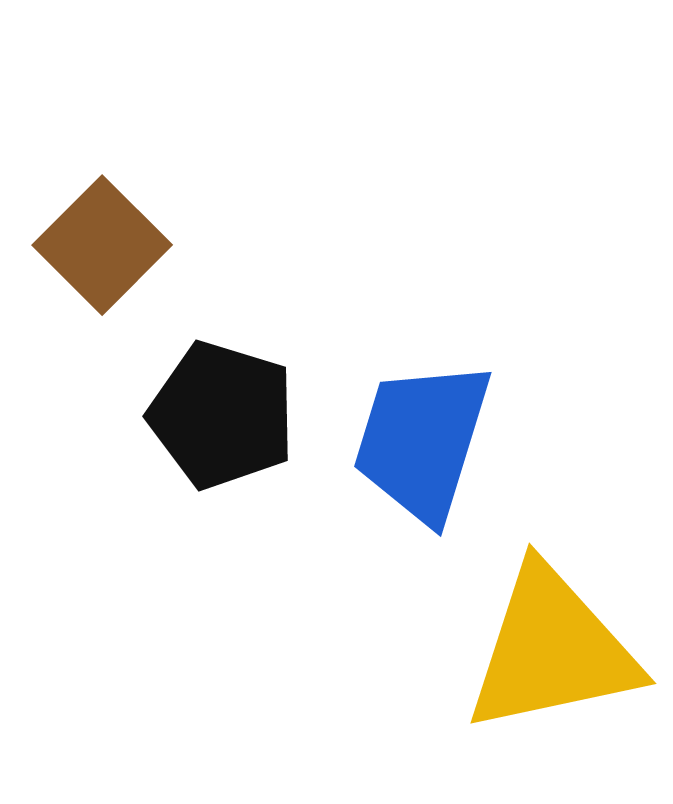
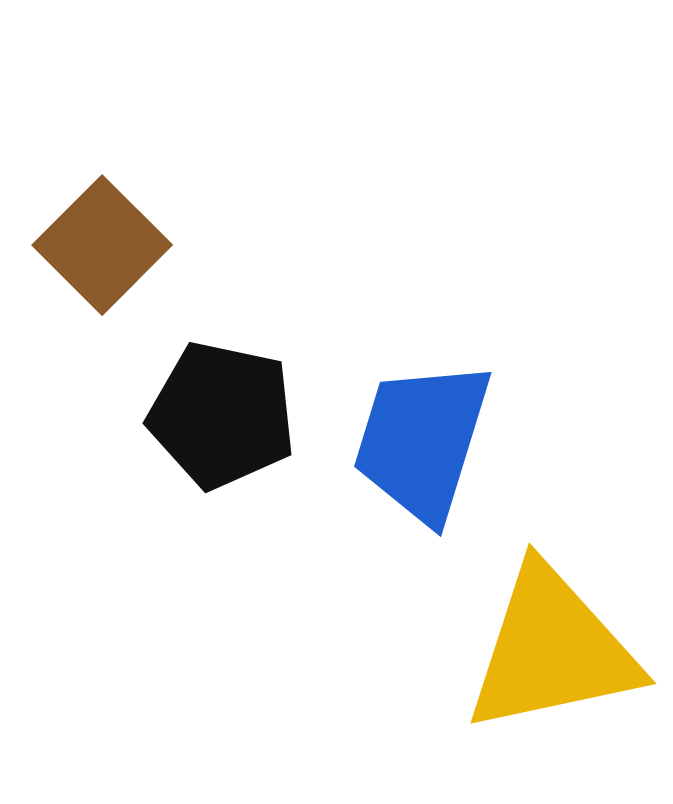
black pentagon: rotated 5 degrees counterclockwise
